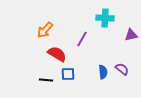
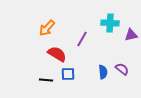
cyan cross: moved 5 px right, 5 px down
orange arrow: moved 2 px right, 2 px up
